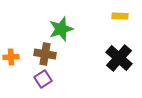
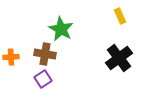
yellow rectangle: rotated 63 degrees clockwise
green star: rotated 25 degrees counterclockwise
black cross: rotated 12 degrees clockwise
